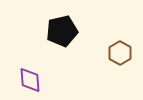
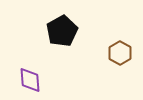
black pentagon: rotated 16 degrees counterclockwise
